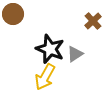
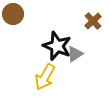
black star: moved 7 px right, 3 px up
